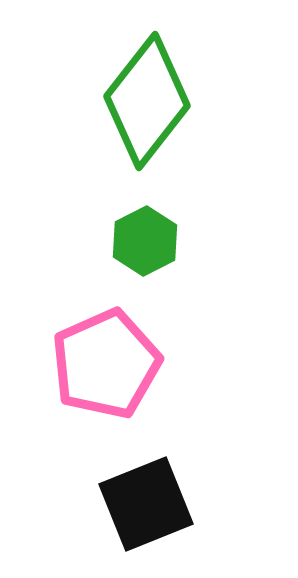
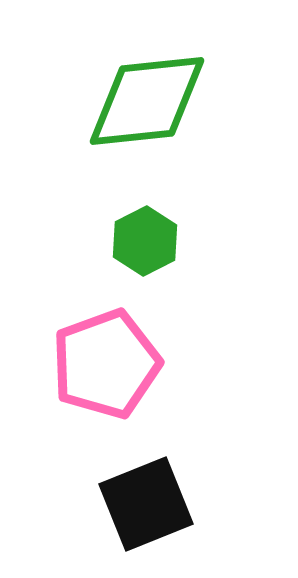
green diamond: rotated 46 degrees clockwise
pink pentagon: rotated 4 degrees clockwise
